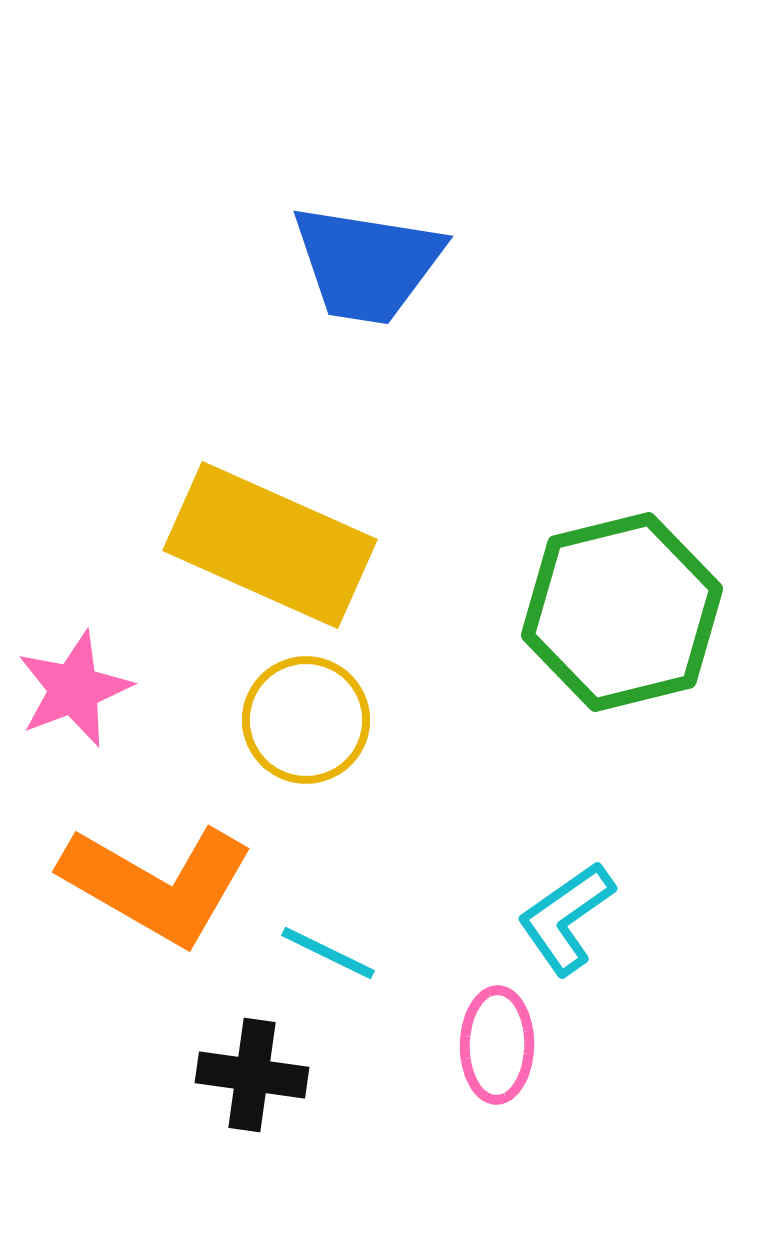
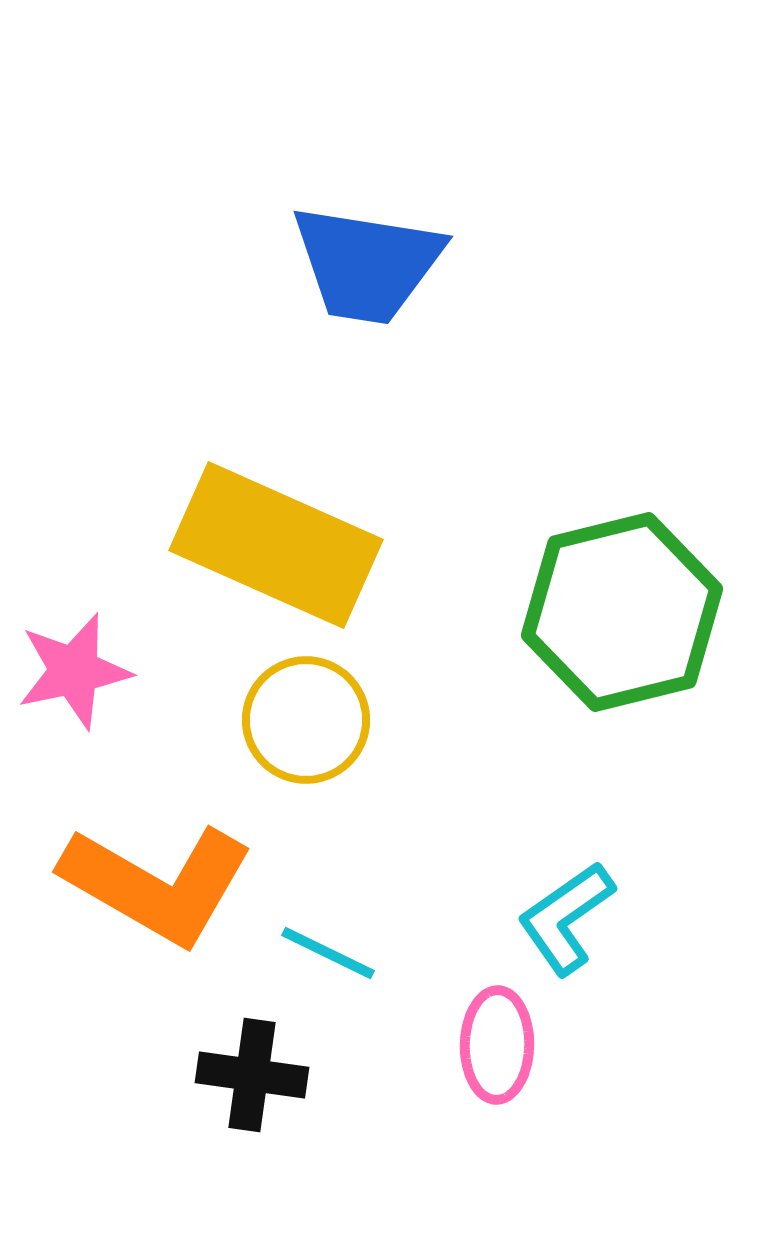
yellow rectangle: moved 6 px right
pink star: moved 18 px up; rotated 9 degrees clockwise
